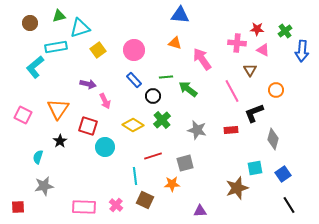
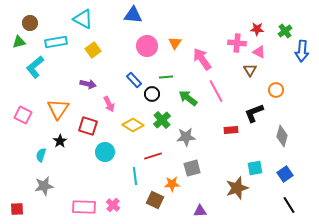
blue triangle at (180, 15): moved 47 px left
green triangle at (59, 16): moved 40 px left, 26 px down
cyan triangle at (80, 28): moved 3 px right, 9 px up; rotated 45 degrees clockwise
orange triangle at (175, 43): rotated 48 degrees clockwise
cyan rectangle at (56, 47): moved 5 px up
yellow square at (98, 50): moved 5 px left
pink circle at (134, 50): moved 13 px right, 4 px up
pink triangle at (263, 50): moved 4 px left, 2 px down
green arrow at (188, 89): moved 9 px down
pink line at (232, 91): moved 16 px left
black circle at (153, 96): moved 1 px left, 2 px up
pink arrow at (105, 101): moved 4 px right, 3 px down
gray star at (197, 130): moved 11 px left, 7 px down; rotated 18 degrees counterclockwise
gray diamond at (273, 139): moved 9 px right, 3 px up
cyan circle at (105, 147): moved 5 px down
cyan semicircle at (38, 157): moved 3 px right, 2 px up
gray square at (185, 163): moved 7 px right, 5 px down
blue square at (283, 174): moved 2 px right
brown square at (145, 200): moved 10 px right
pink cross at (116, 205): moved 3 px left
red square at (18, 207): moved 1 px left, 2 px down
